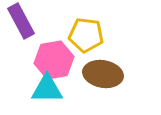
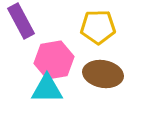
yellow pentagon: moved 12 px right, 8 px up; rotated 8 degrees counterclockwise
